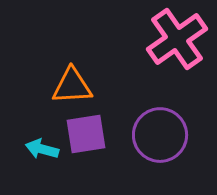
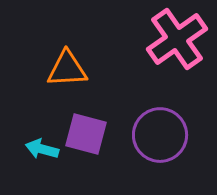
orange triangle: moved 5 px left, 17 px up
purple square: rotated 24 degrees clockwise
